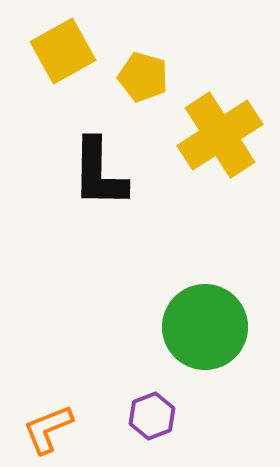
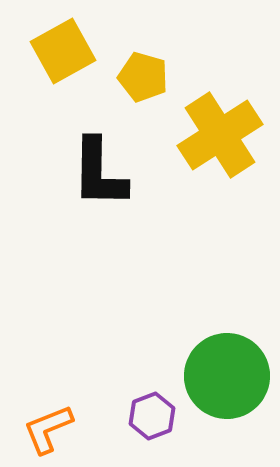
green circle: moved 22 px right, 49 px down
